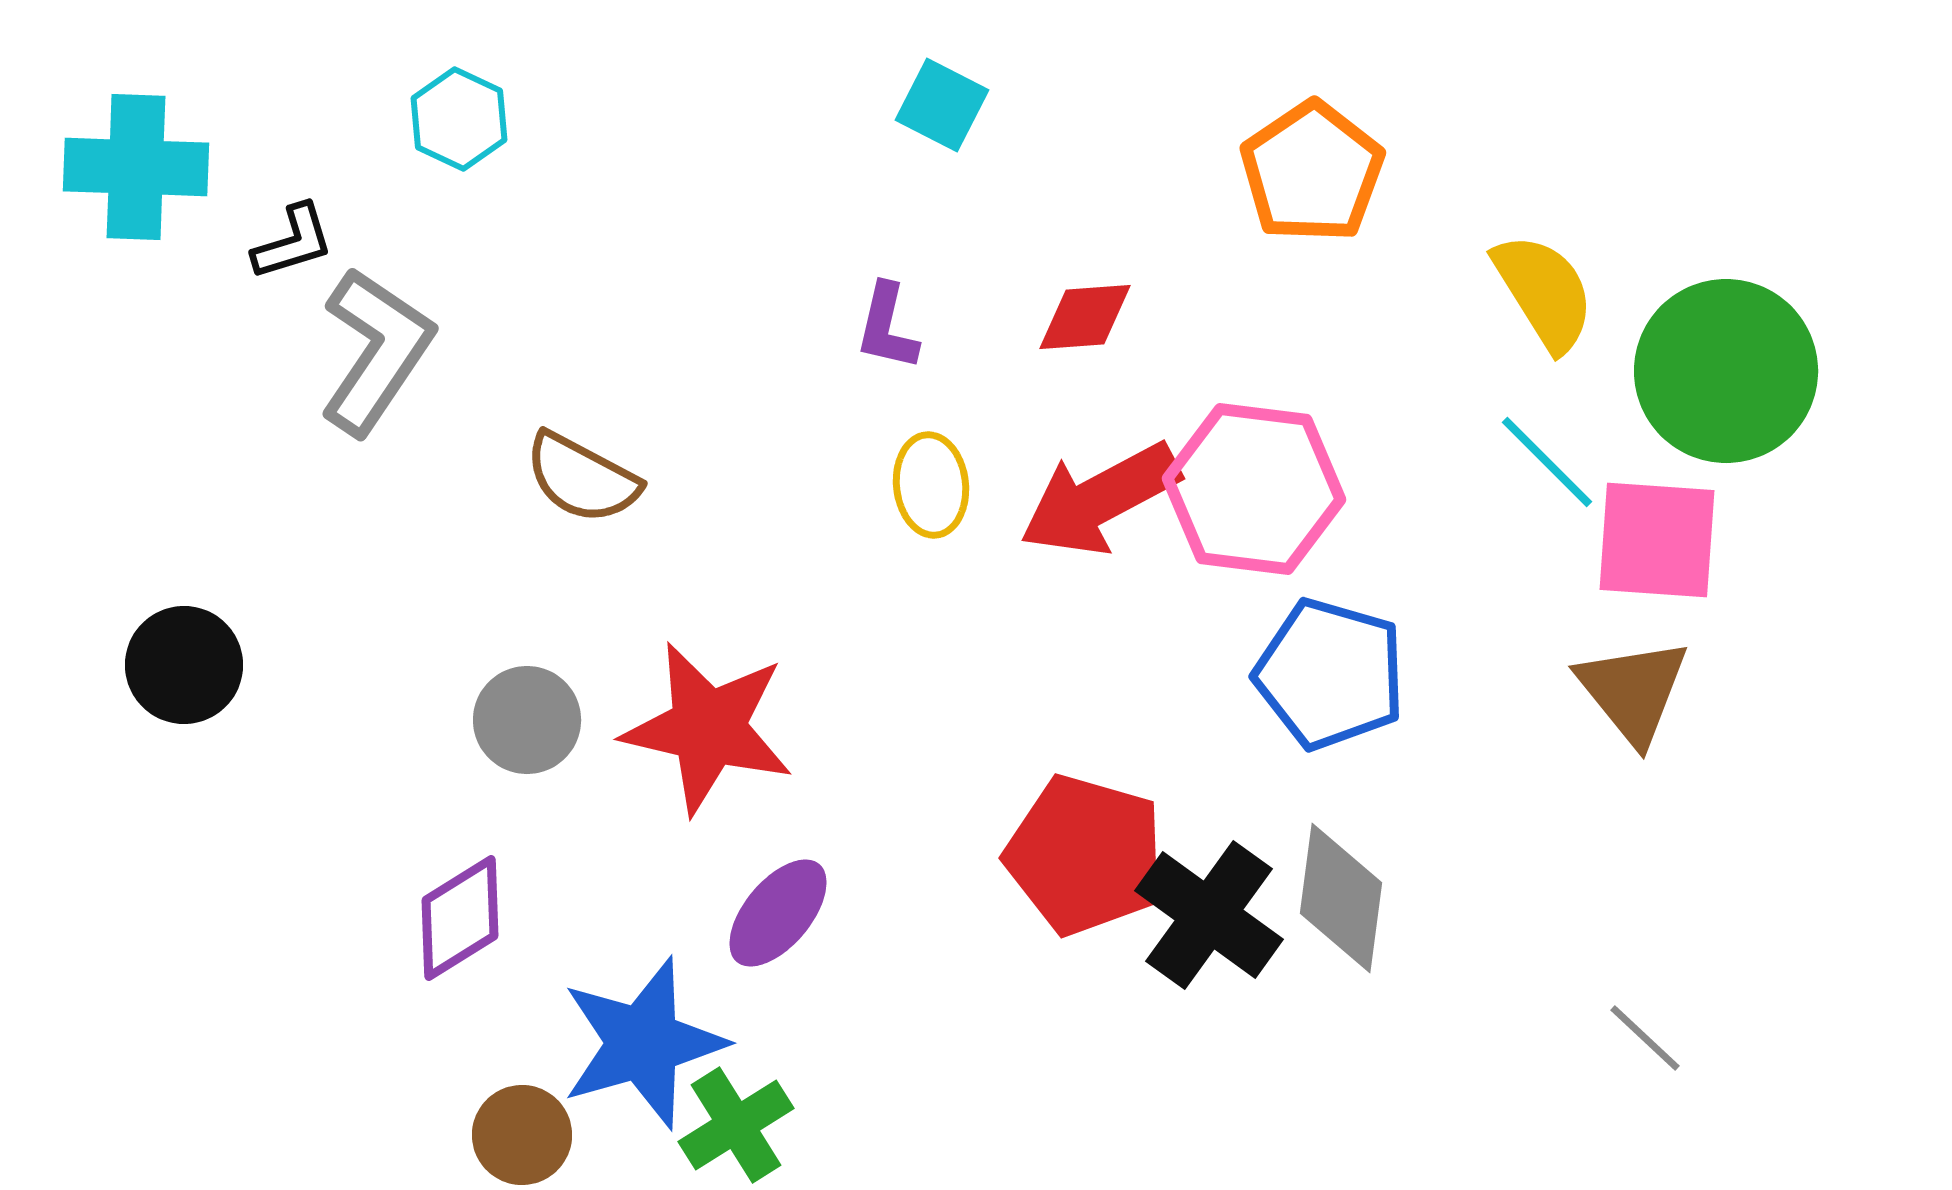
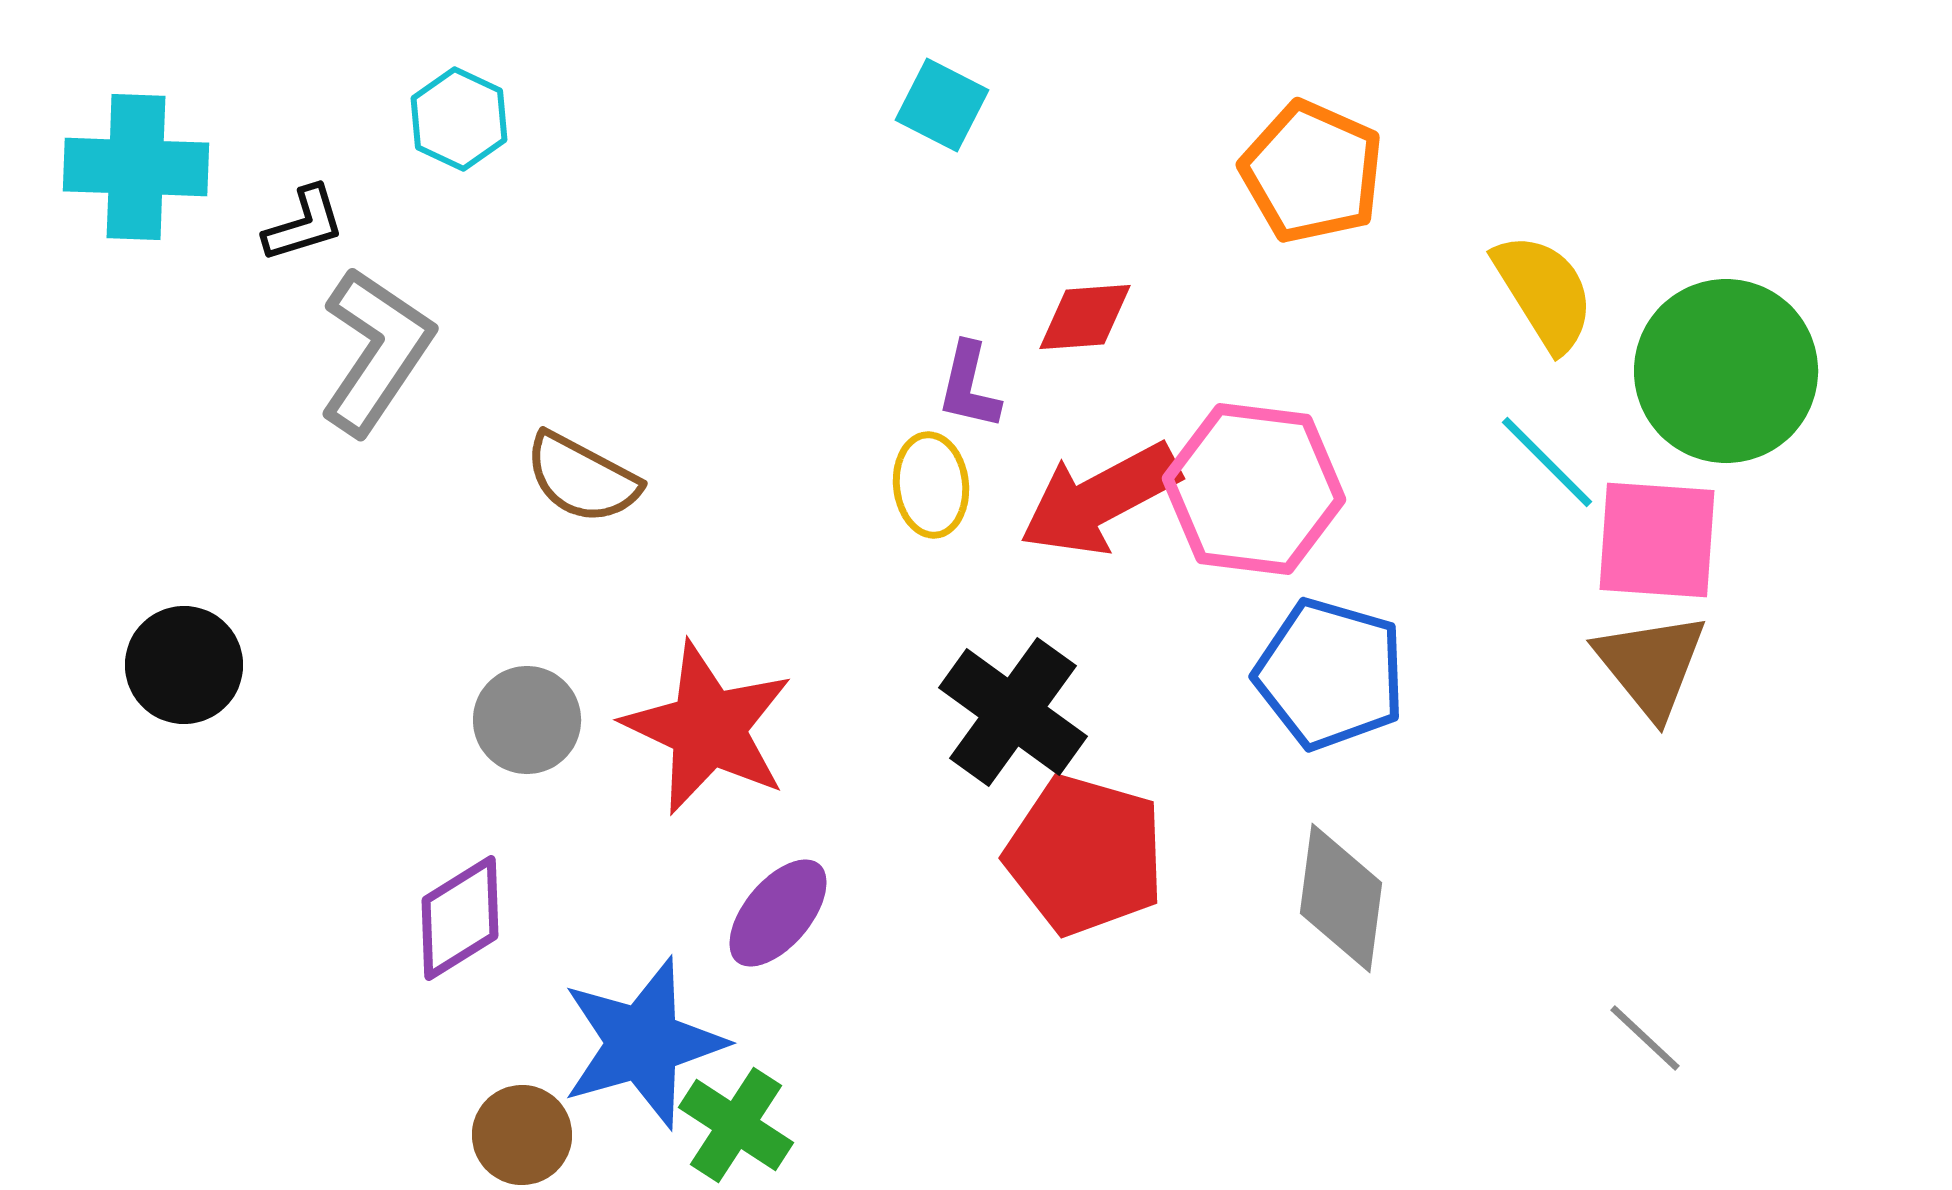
orange pentagon: rotated 14 degrees counterclockwise
black L-shape: moved 11 px right, 18 px up
purple L-shape: moved 82 px right, 59 px down
brown triangle: moved 18 px right, 26 px up
red star: rotated 12 degrees clockwise
black cross: moved 196 px left, 203 px up
green cross: rotated 25 degrees counterclockwise
